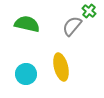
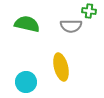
green cross: rotated 32 degrees counterclockwise
gray semicircle: moved 1 px left; rotated 130 degrees counterclockwise
cyan circle: moved 8 px down
